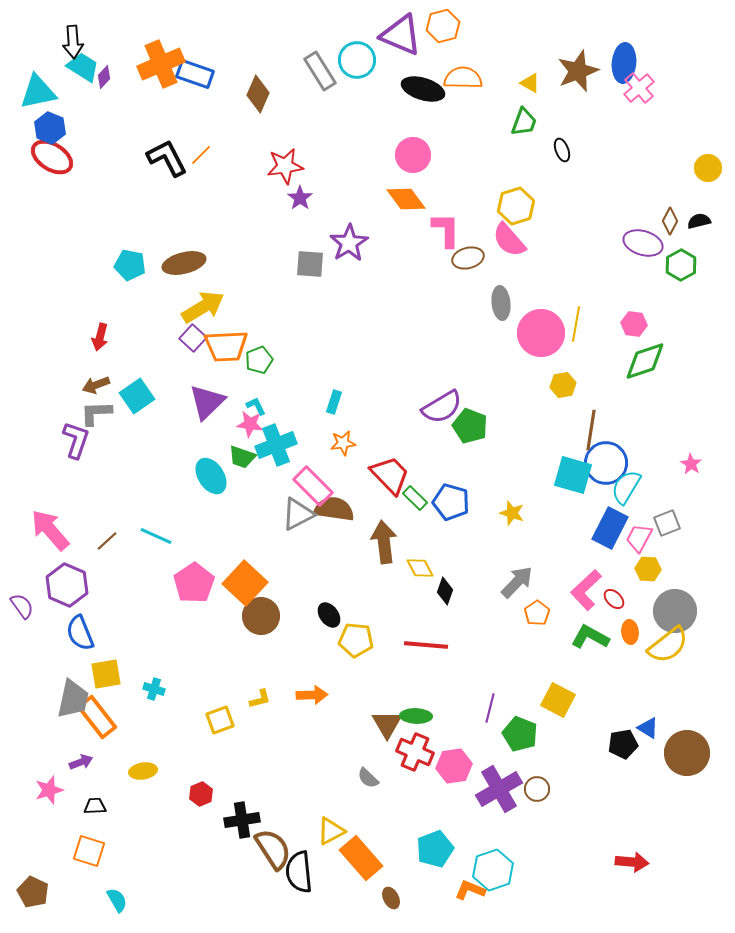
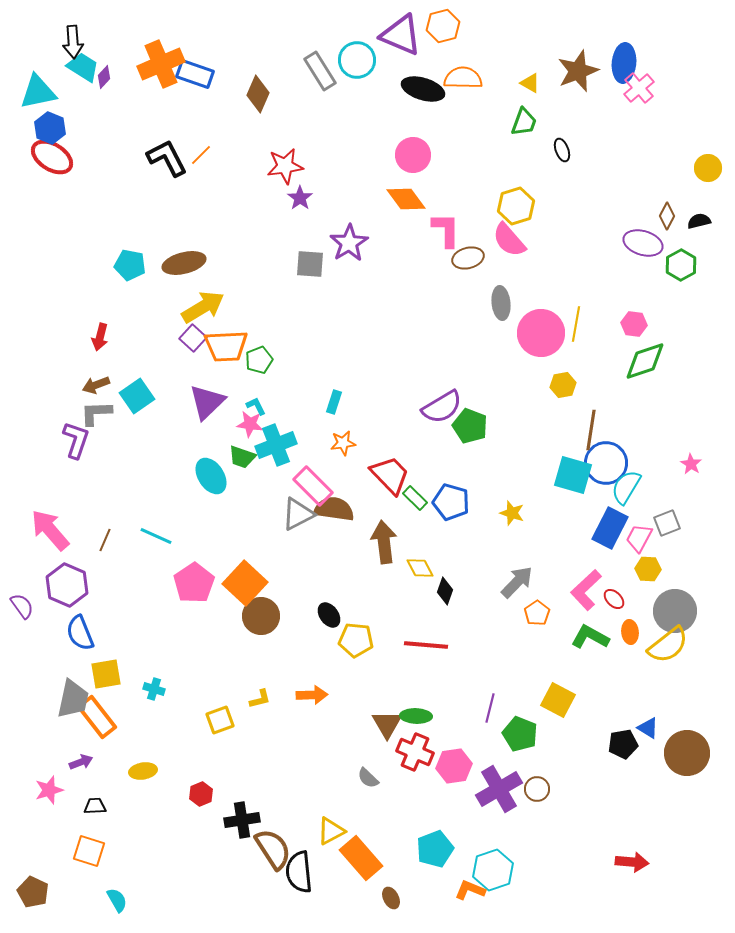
brown diamond at (670, 221): moved 3 px left, 5 px up
brown line at (107, 541): moved 2 px left, 1 px up; rotated 25 degrees counterclockwise
